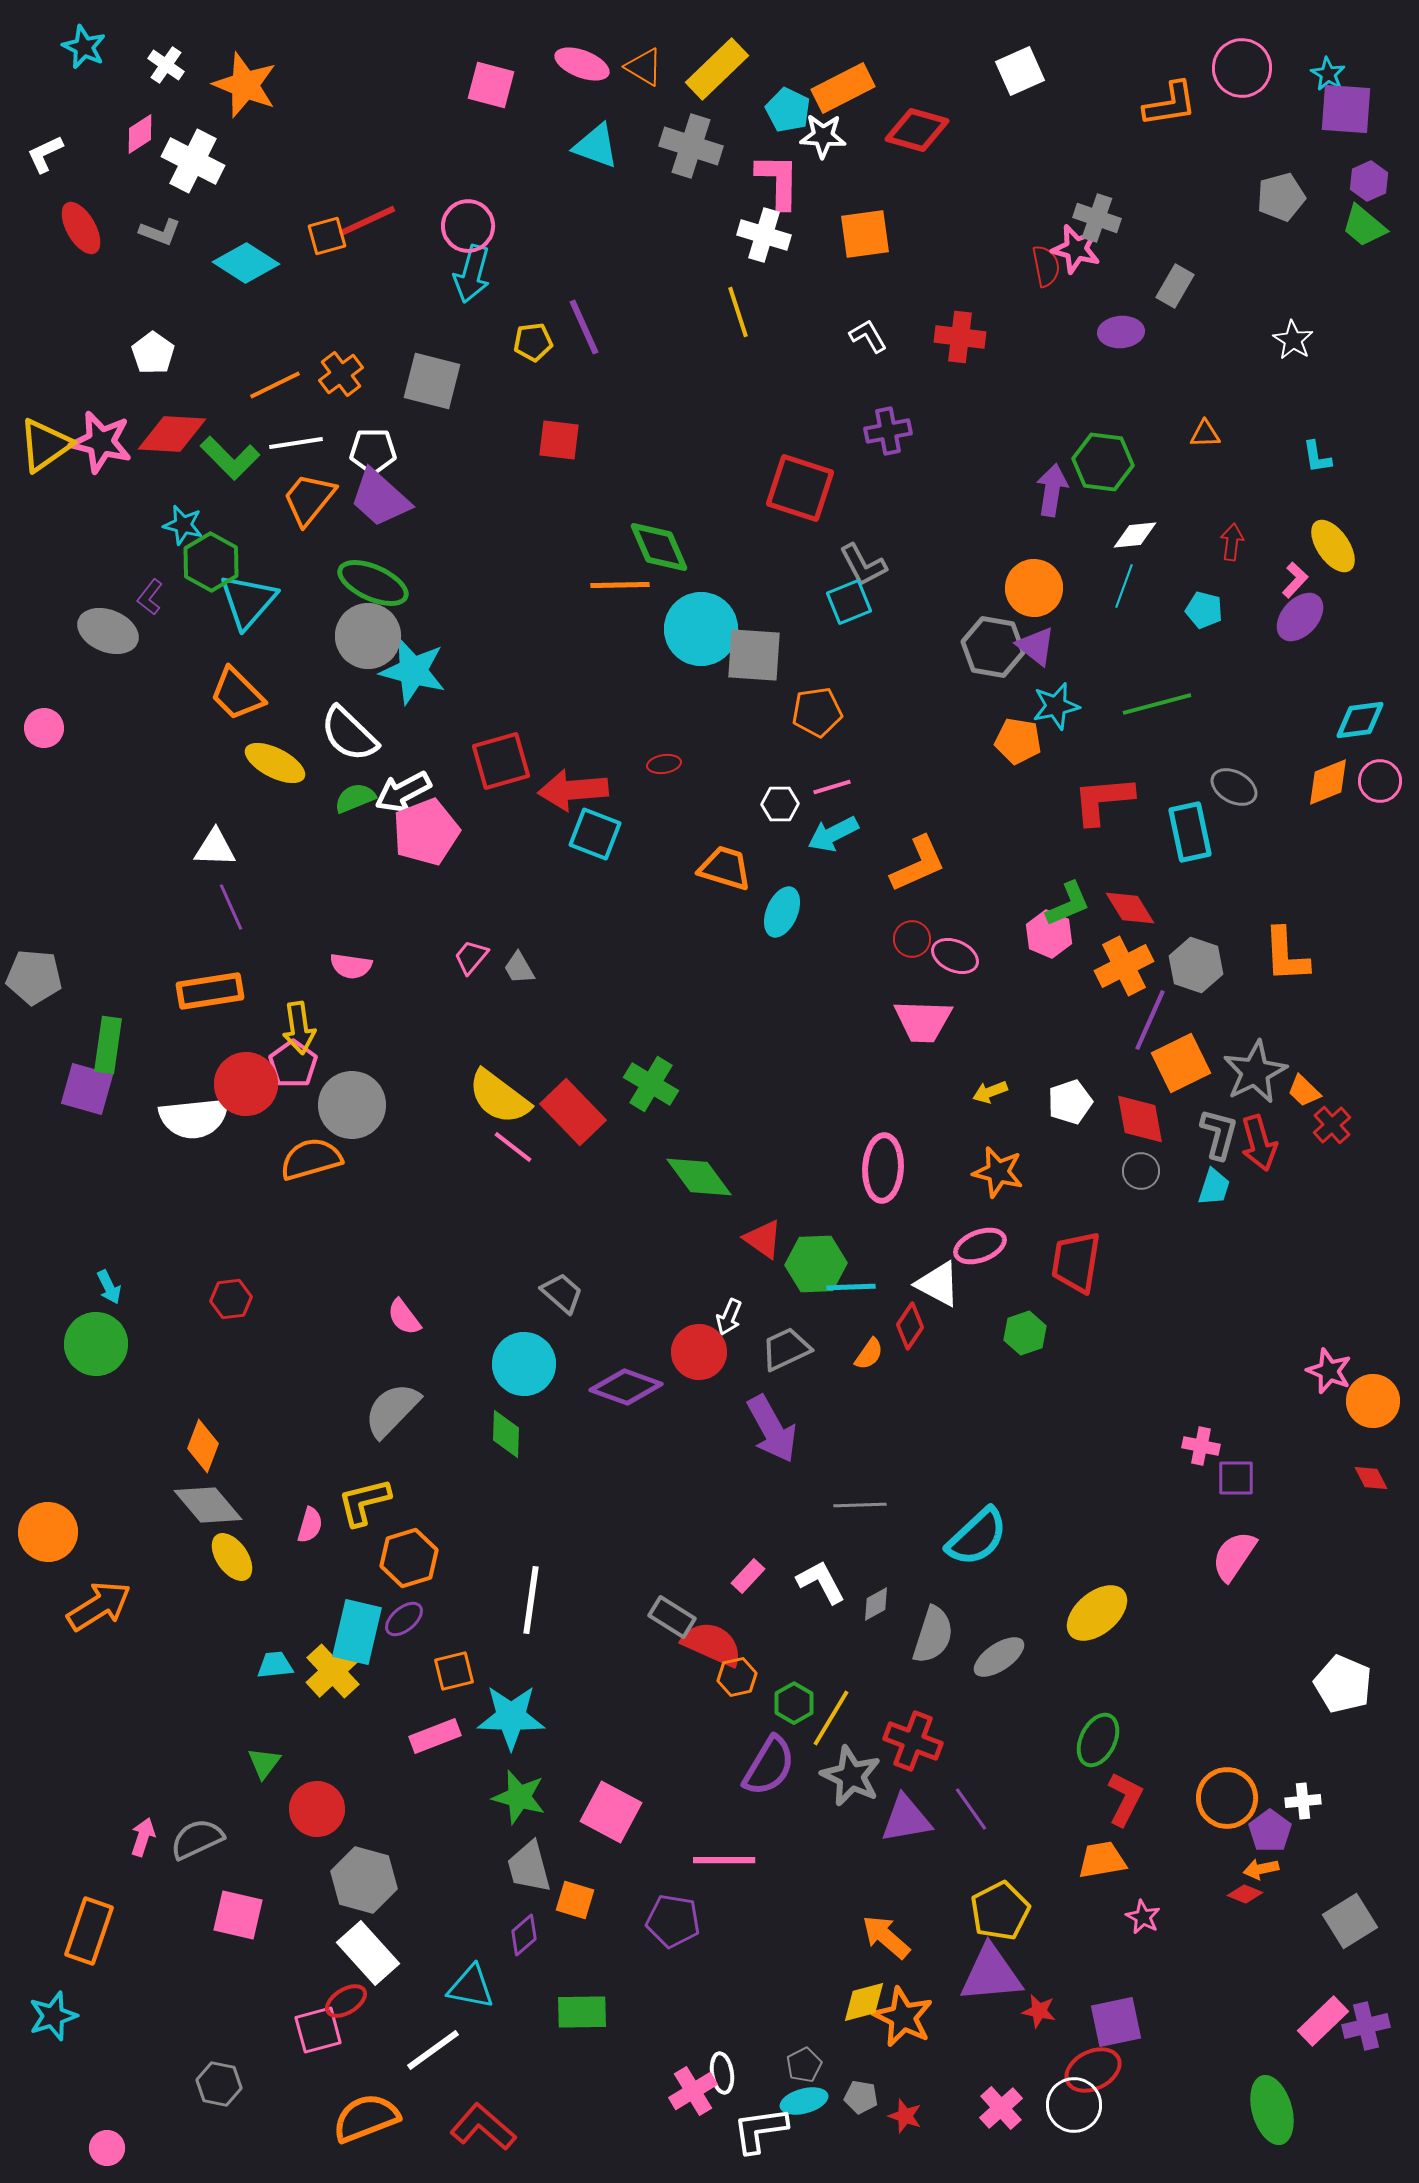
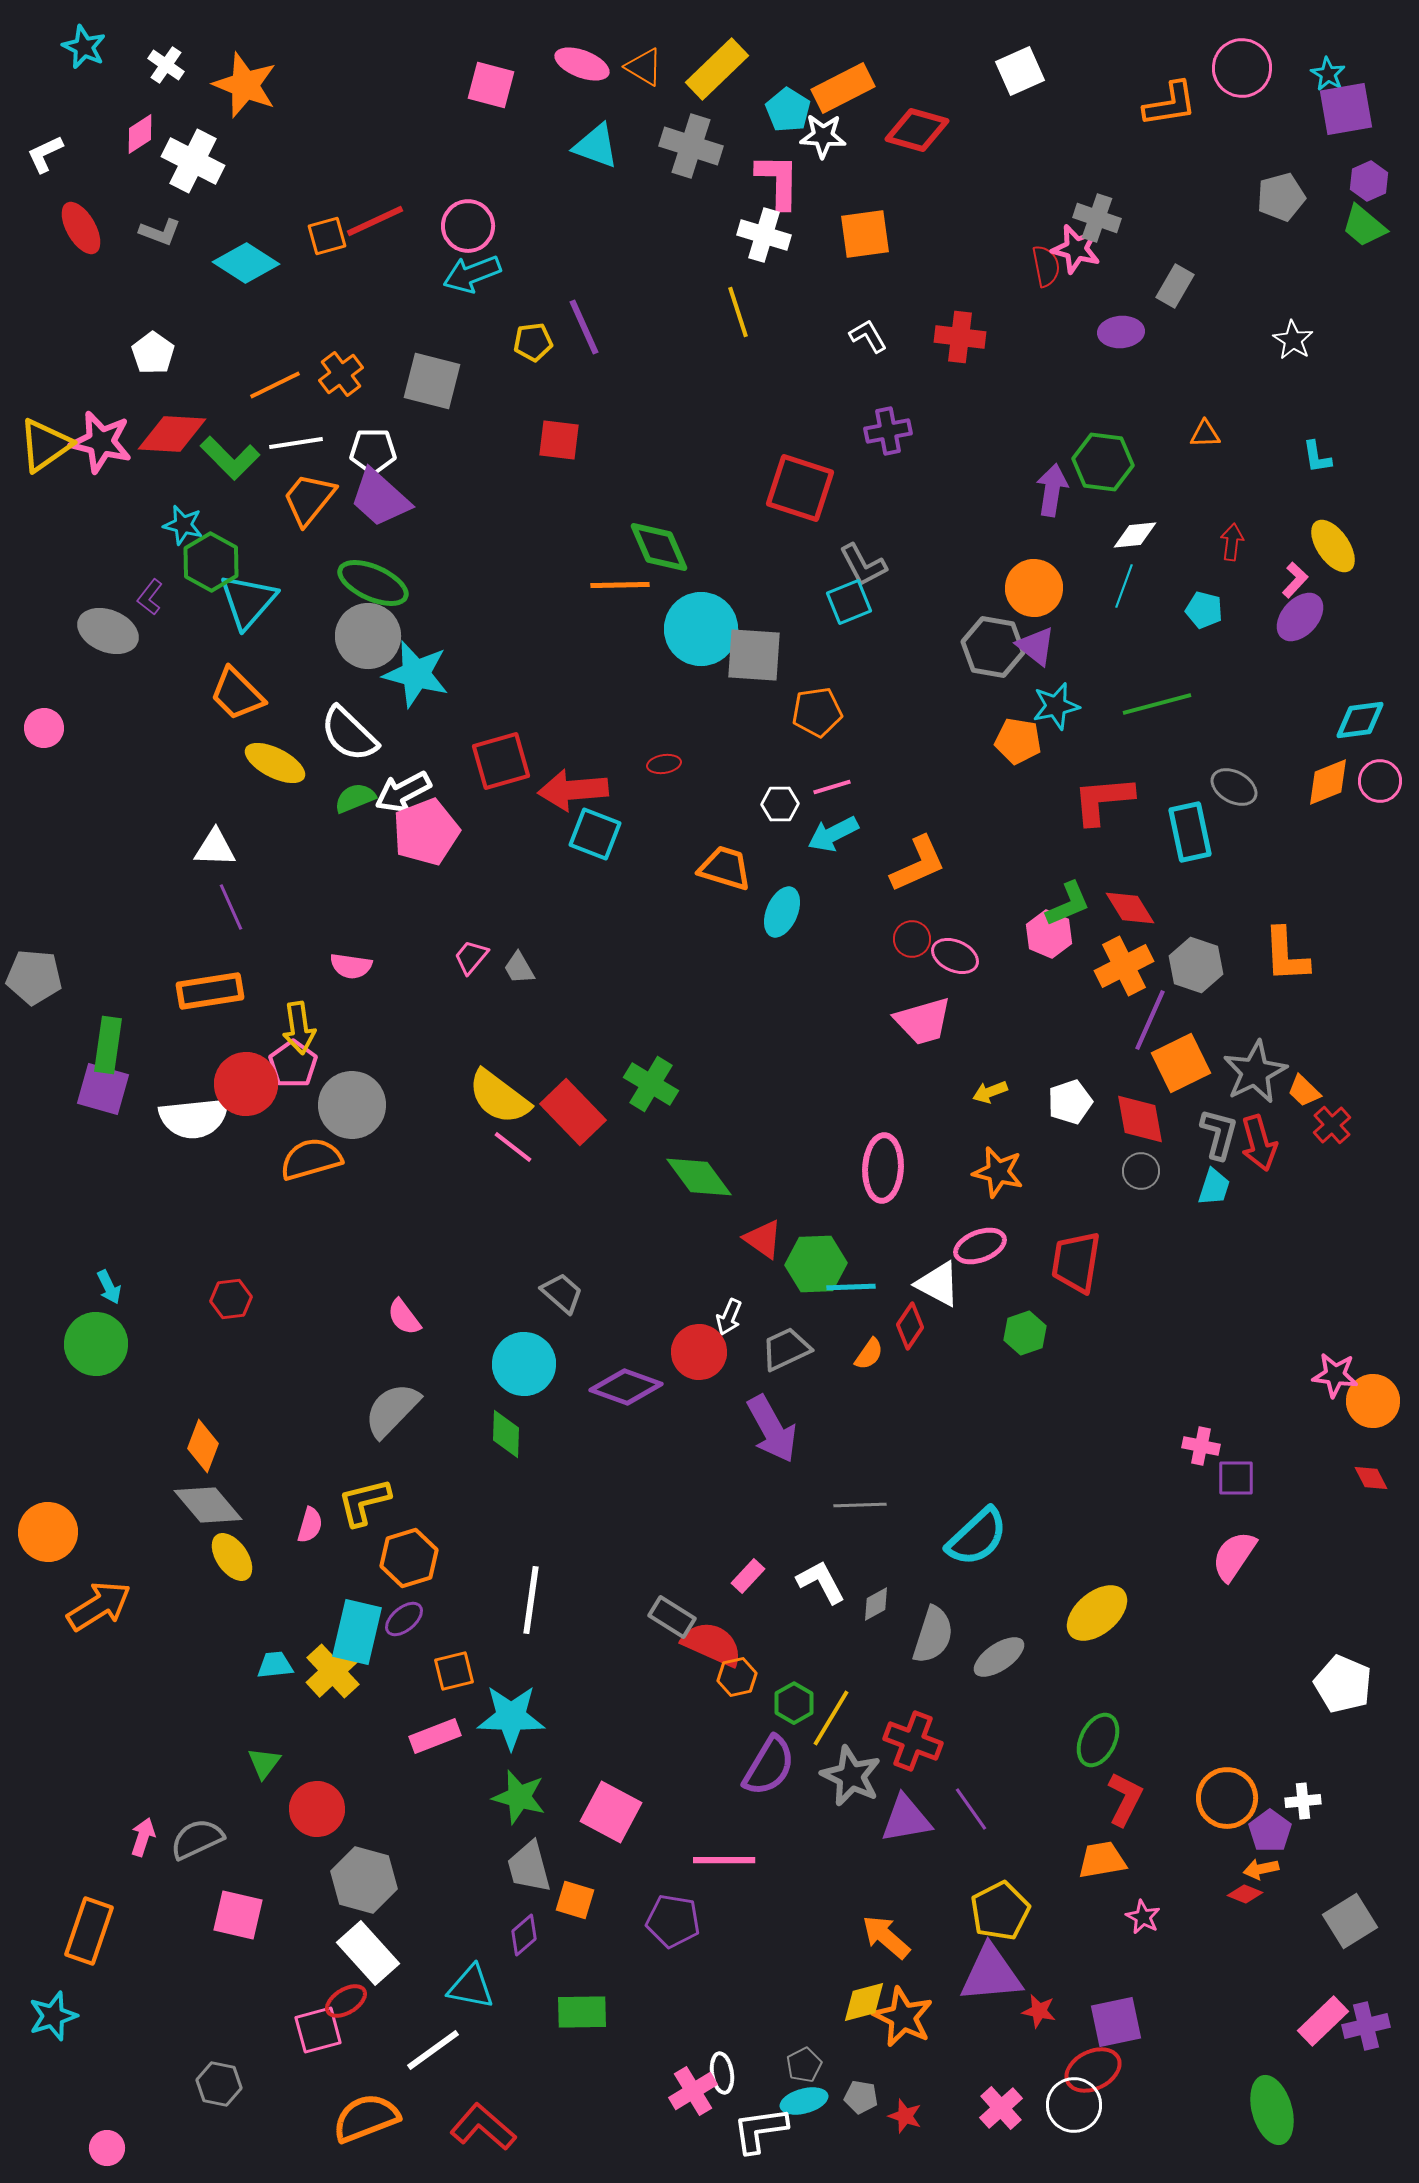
purple square at (1346, 109): rotated 14 degrees counterclockwise
cyan pentagon at (788, 110): rotated 6 degrees clockwise
red line at (367, 221): moved 8 px right
cyan arrow at (472, 274): rotated 54 degrees clockwise
cyan star at (413, 671): moved 3 px right, 3 px down
pink trapezoid at (923, 1021): rotated 18 degrees counterclockwise
purple square at (87, 1089): moved 16 px right
pink star at (1329, 1371): moved 6 px right, 4 px down; rotated 15 degrees counterclockwise
